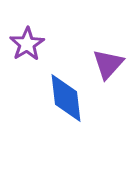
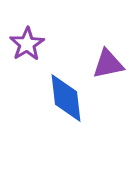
purple triangle: rotated 36 degrees clockwise
